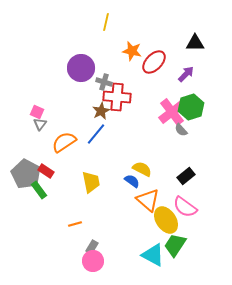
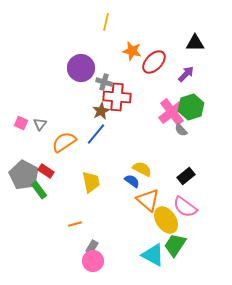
pink square: moved 16 px left, 11 px down
gray pentagon: moved 2 px left, 1 px down
